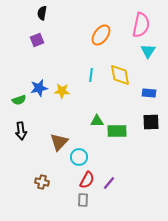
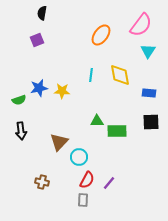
pink semicircle: rotated 25 degrees clockwise
